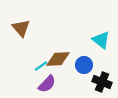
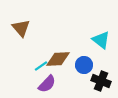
black cross: moved 1 px left, 1 px up
